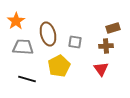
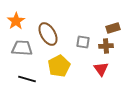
brown ellipse: rotated 15 degrees counterclockwise
gray square: moved 8 px right
gray trapezoid: moved 1 px left, 1 px down
